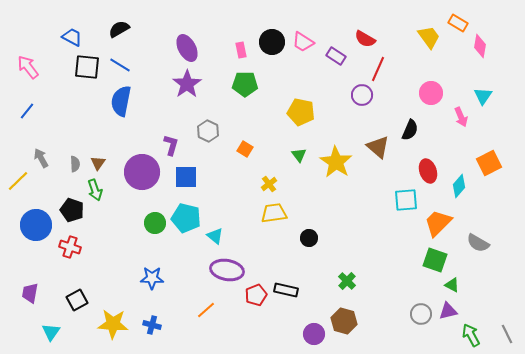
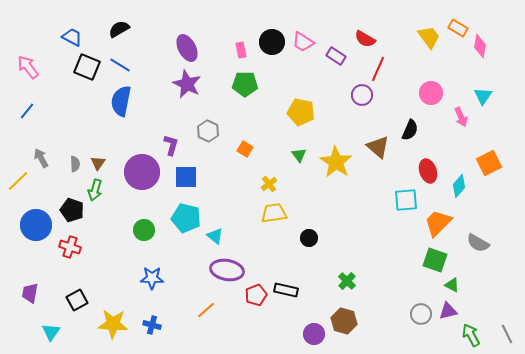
orange rectangle at (458, 23): moved 5 px down
black square at (87, 67): rotated 16 degrees clockwise
purple star at (187, 84): rotated 12 degrees counterclockwise
green arrow at (95, 190): rotated 35 degrees clockwise
green circle at (155, 223): moved 11 px left, 7 px down
